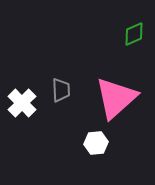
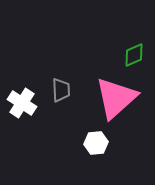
green diamond: moved 21 px down
white cross: rotated 12 degrees counterclockwise
